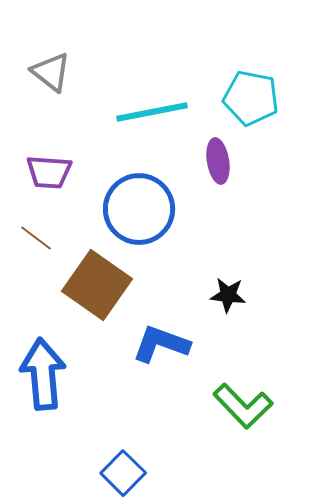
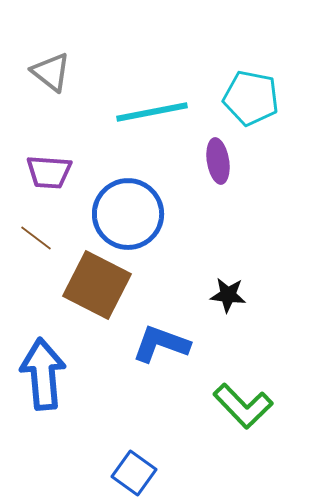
blue circle: moved 11 px left, 5 px down
brown square: rotated 8 degrees counterclockwise
blue square: moved 11 px right; rotated 9 degrees counterclockwise
